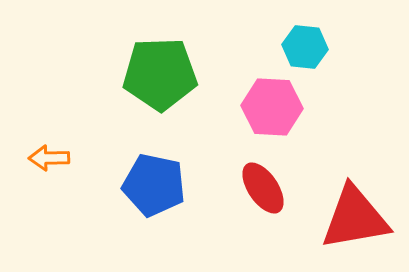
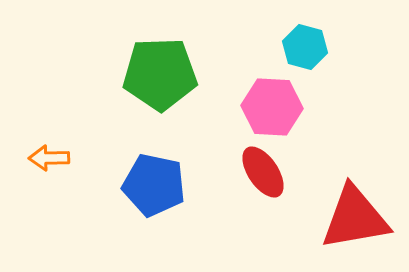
cyan hexagon: rotated 9 degrees clockwise
red ellipse: moved 16 px up
